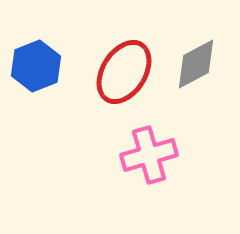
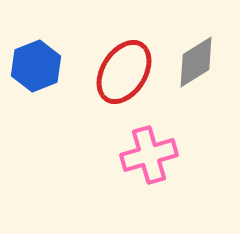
gray diamond: moved 2 px up; rotated 4 degrees counterclockwise
